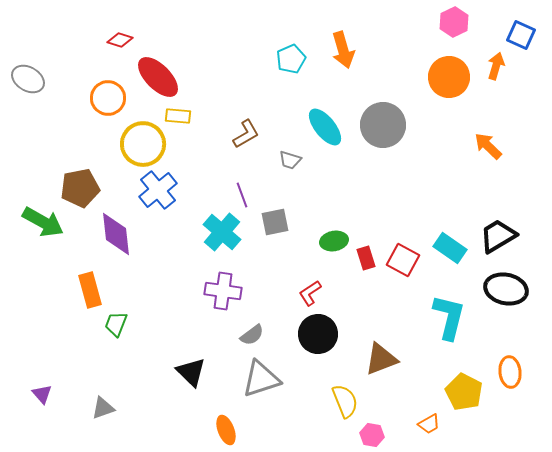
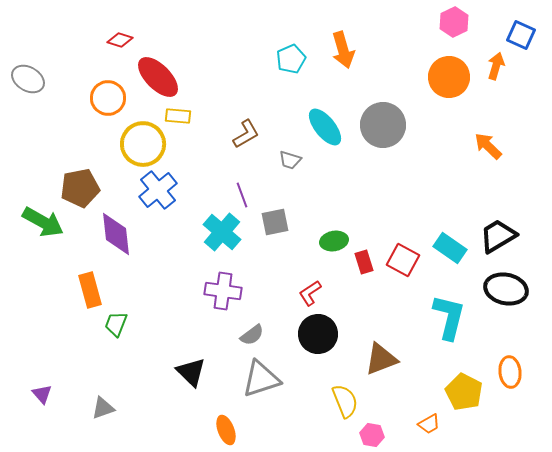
red rectangle at (366, 258): moved 2 px left, 4 px down
